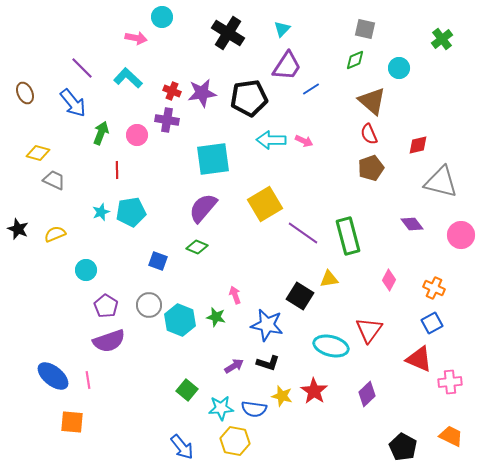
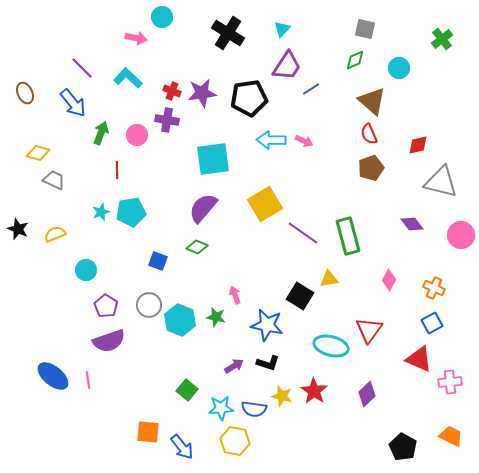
orange square at (72, 422): moved 76 px right, 10 px down
